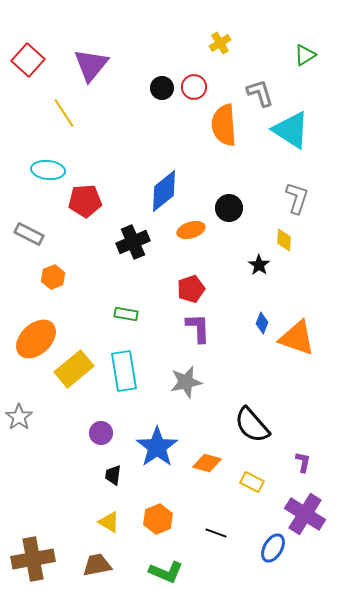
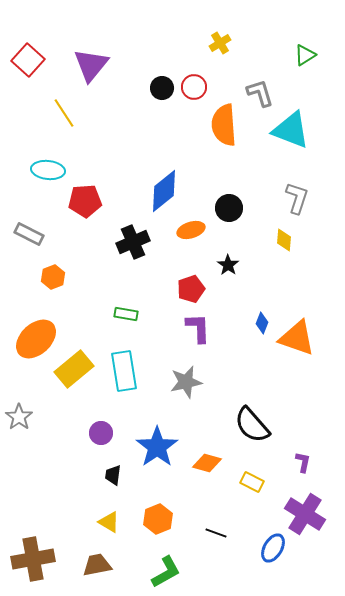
cyan triangle at (291, 130): rotated 12 degrees counterclockwise
black star at (259, 265): moved 31 px left
green L-shape at (166, 572): rotated 52 degrees counterclockwise
